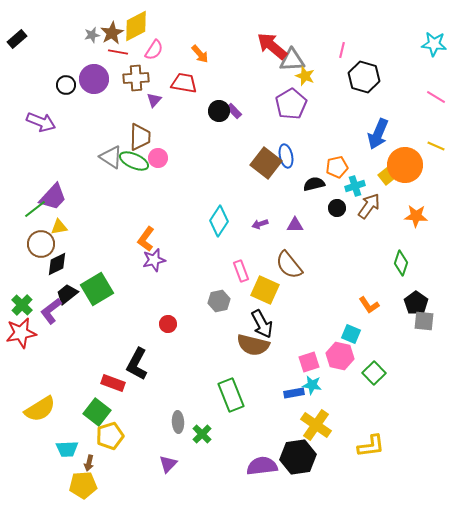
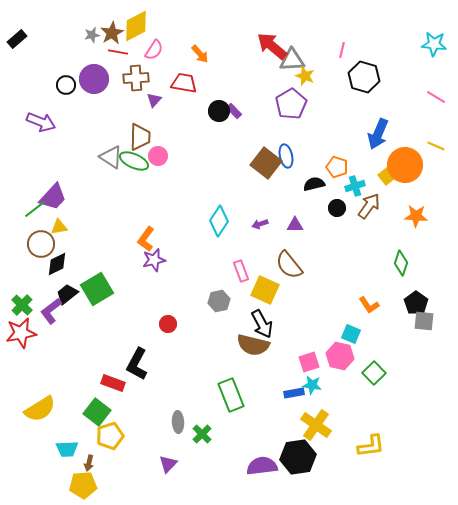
pink circle at (158, 158): moved 2 px up
orange pentagon at (337, 167): rotated 30 degrees clockwise
